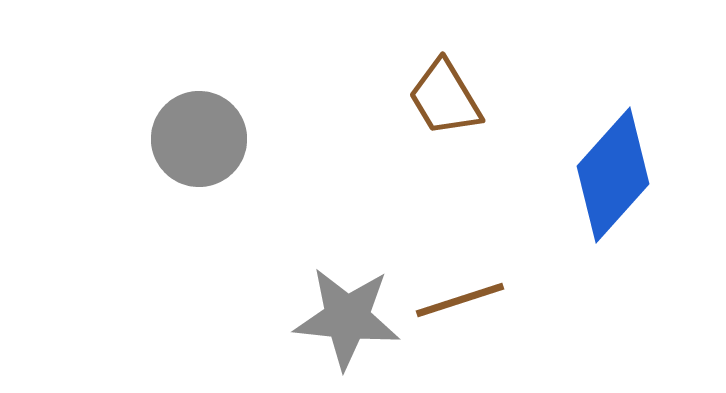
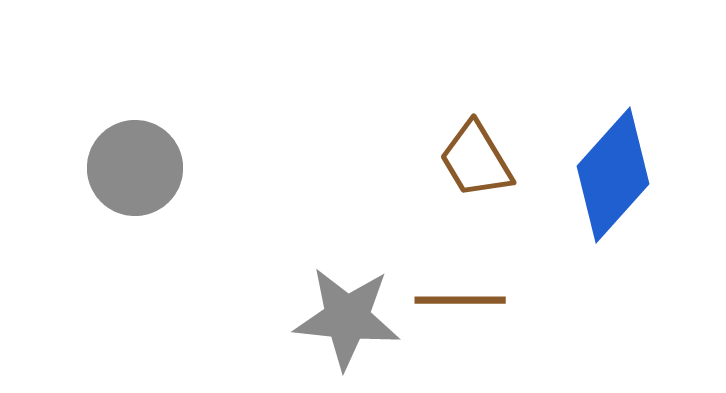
brown trapezoid: moved 31 px right, 62 px down
gray circle: moved 64 px left, 29 px down
brown line: rotated 18 degrees clockwise
